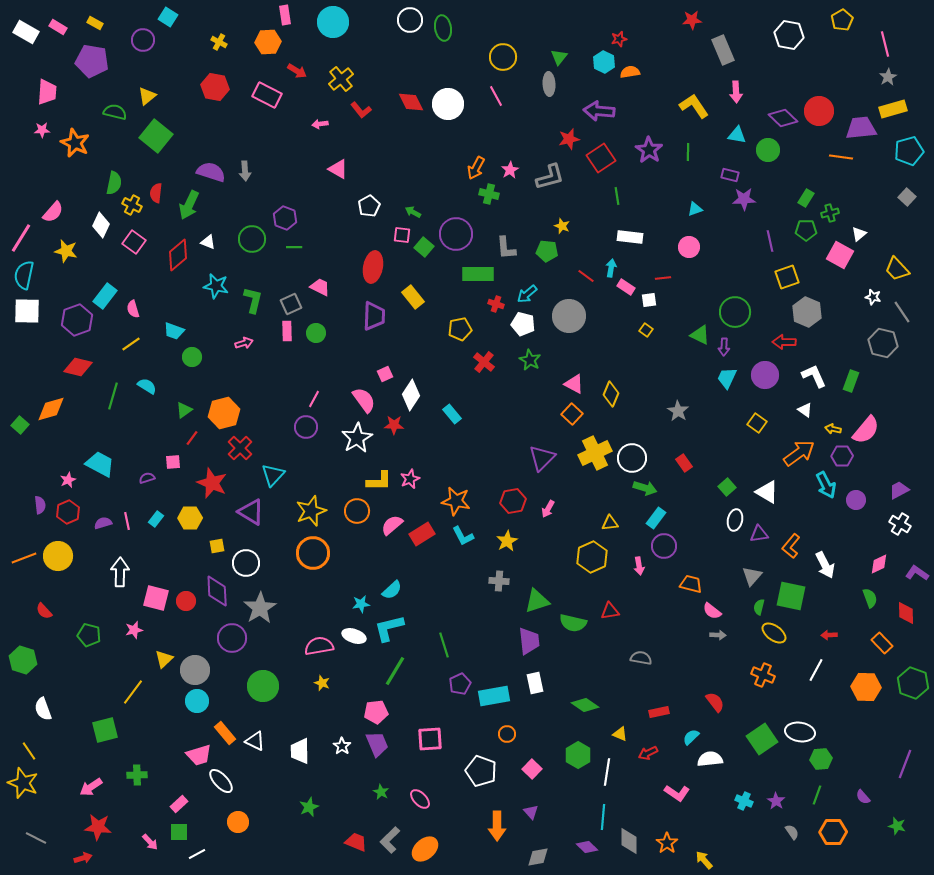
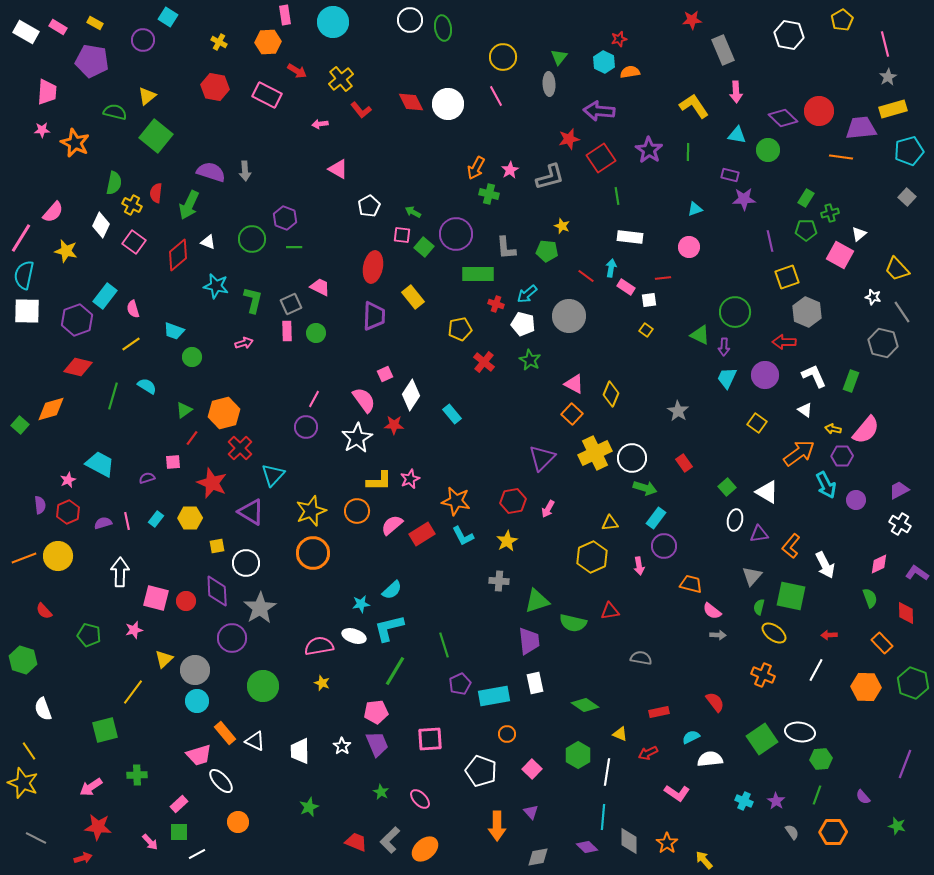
cyan semicircle at (691, 737): rotated 18 degrees clockwise
